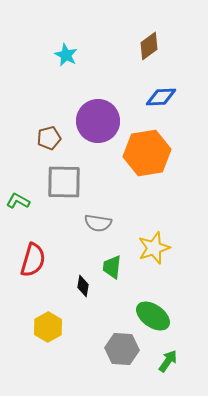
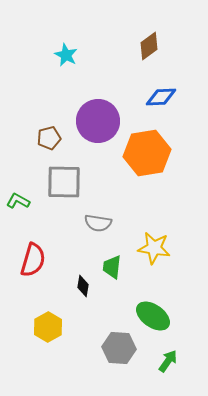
yellow star: rotated 28 degrees clockwise
gray hexagon: moved 3 px left, 1 px up
